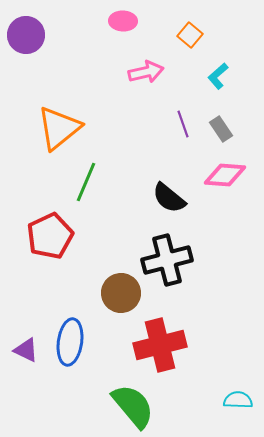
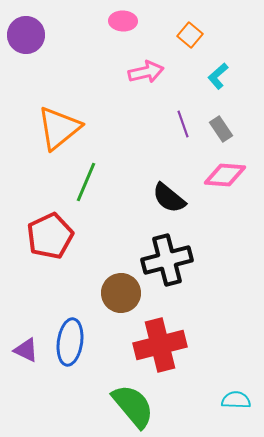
cyan semicircle: moved 2 px left
